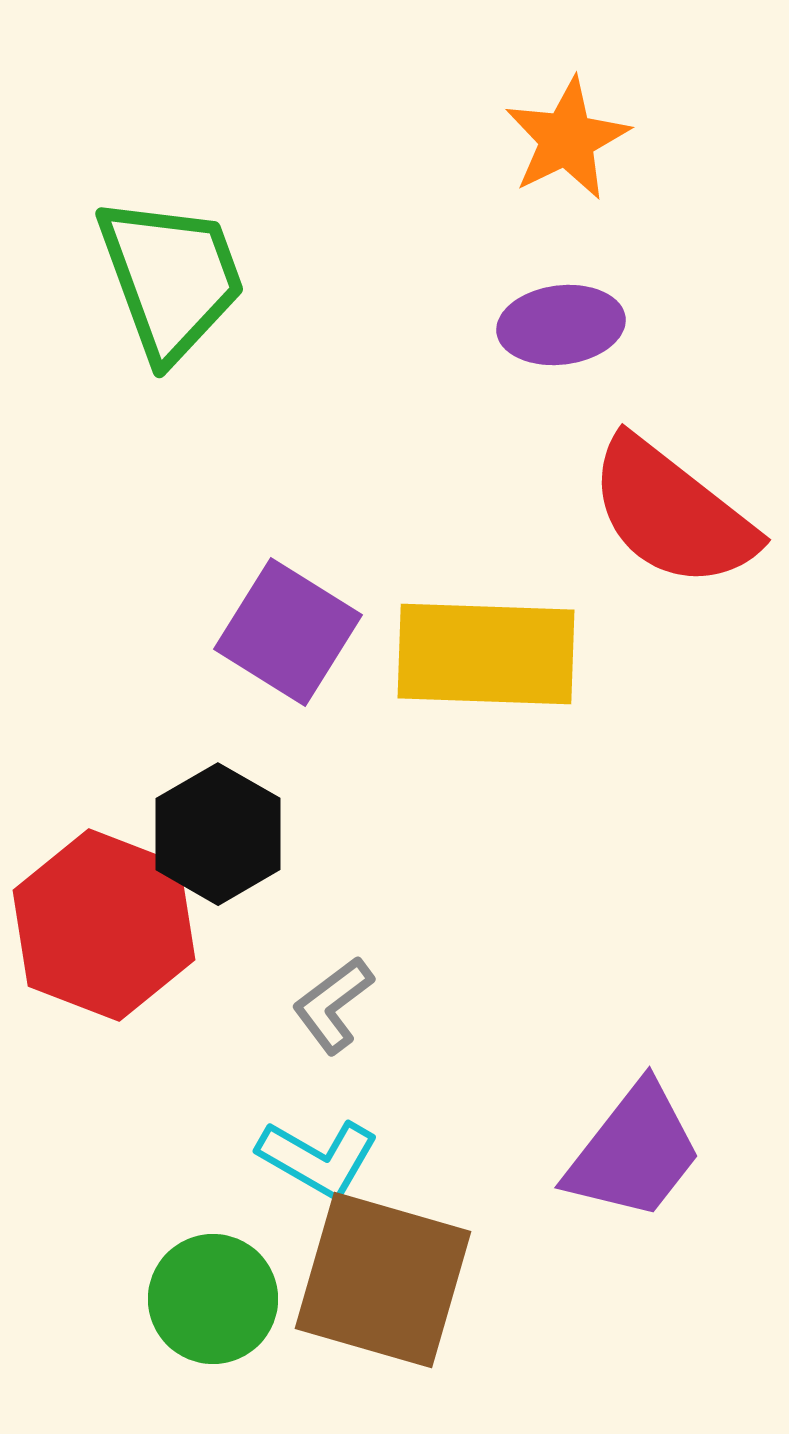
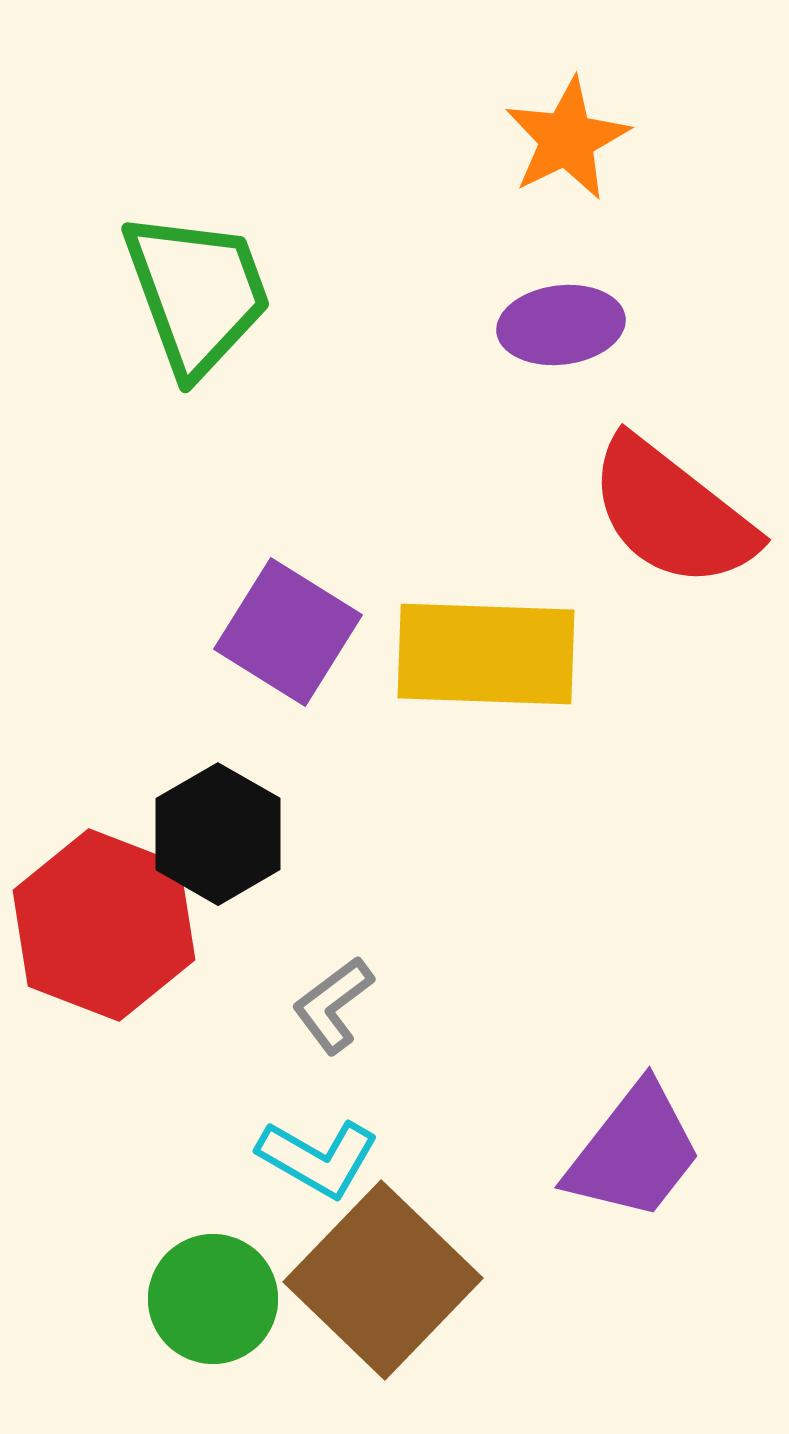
green trapezoid: moved 26 px right, 15 px down
brown square: rotated 28 degrees clockwise
